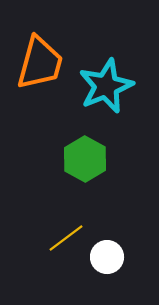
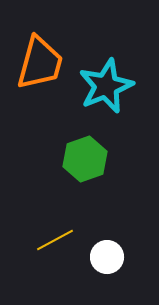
green hexagon: rotated 12 degrees clockwise
yellow line: moved 11 px left, 2 px down; rotated 9 degrees clockwise
